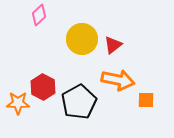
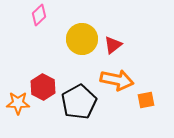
orange arrow: moved 1 px left
orange square: rotated 12 degrees counterclockwise
